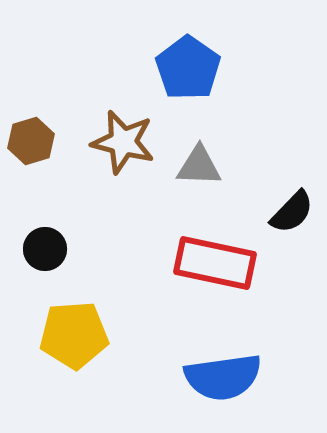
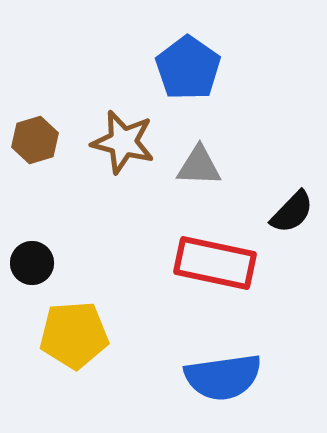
brown hexagon: moved 4 px right, 1 px up
black circle: moved 13 px left, 14 px down
